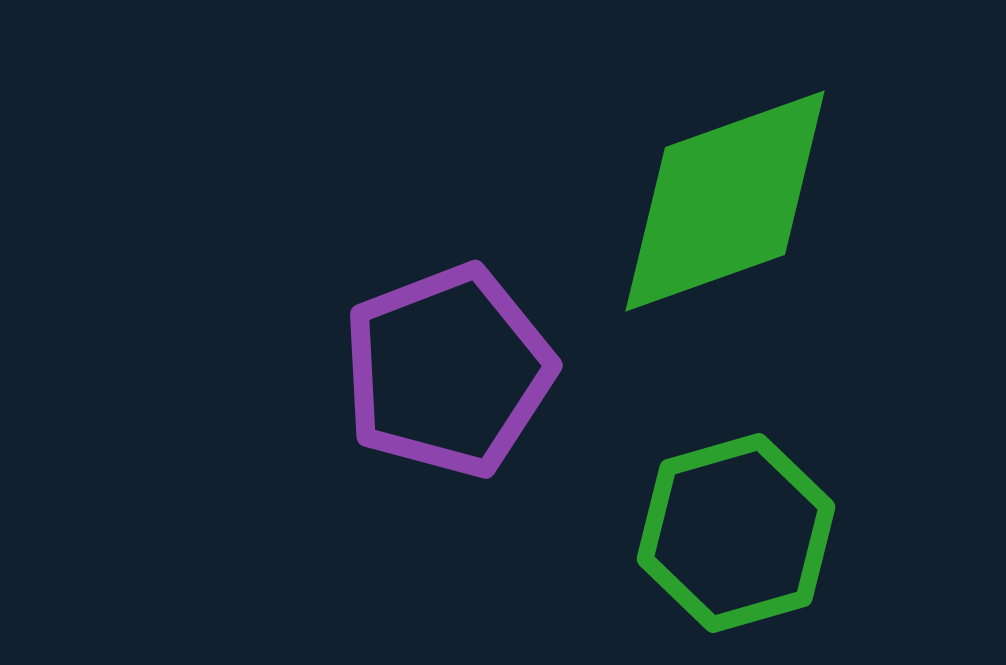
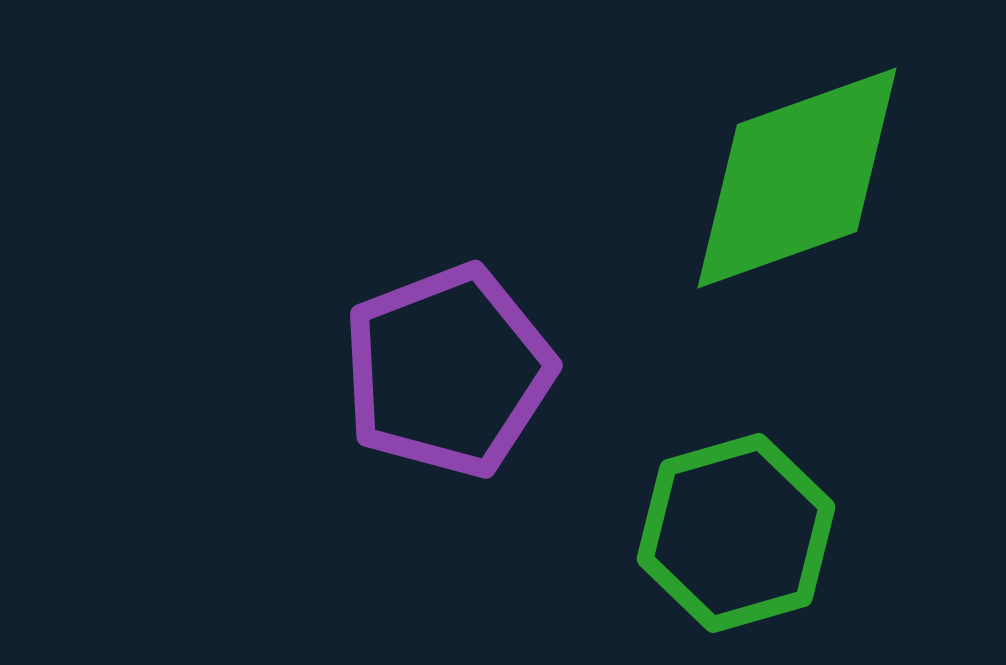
green diamond: moved 72 px right, 23 px up
